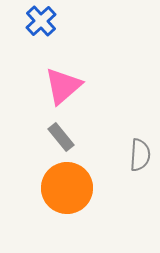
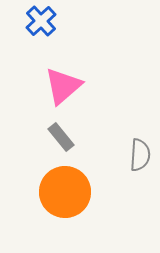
orange circle: moved 2 px left, 4 px down
